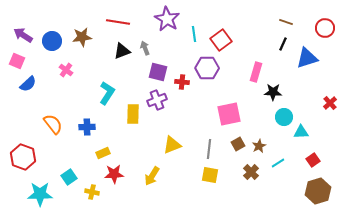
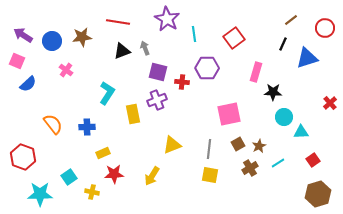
brown line at (286, 22): moved 5 px right, 2 px up; rotated 56 degrees counterclockwise
red square at (221, 40): moved 13 px right, 2 px up
yellow rectangle at (133, 114): rotated 12 degrees counterclockwise
brown cross at (251, 172): moved 1 px left, 4 px up; rotated 14 degrees clockwise
brown hexagon at (318, 191): moved 3 px down
